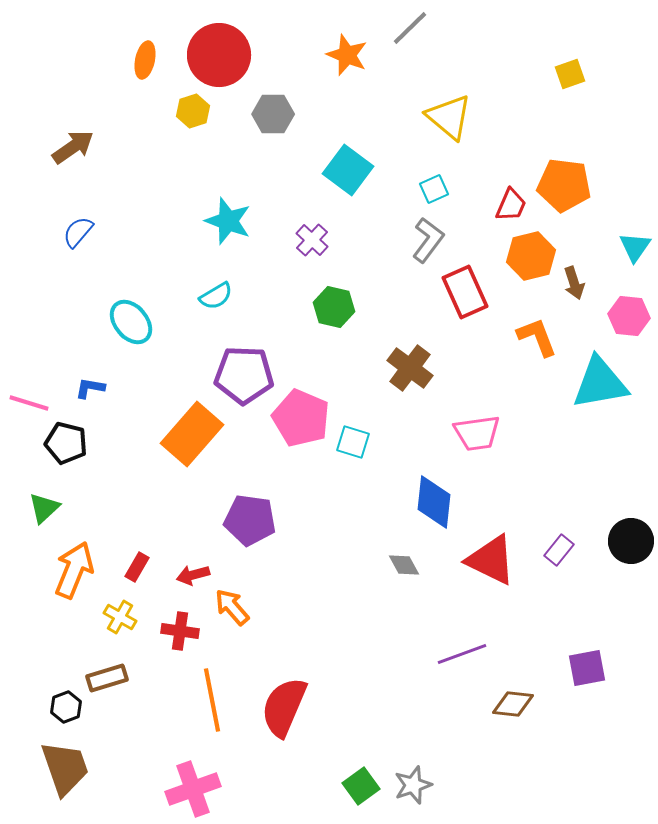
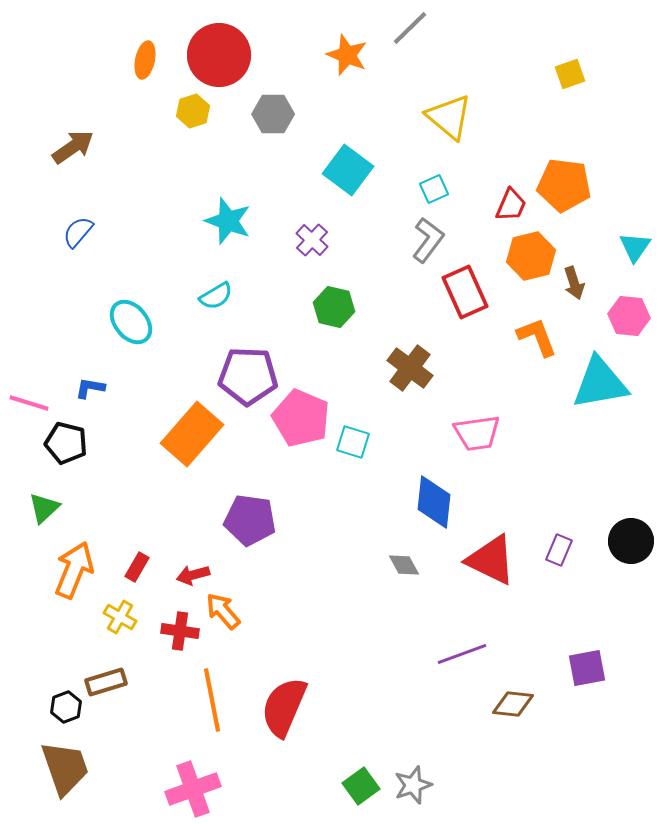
purple pentagon at (244, 375): moved 4 px right, 1 px down
purple rectangle at (559, 550): rotated 16 degrees counterclockwise
orange arrow at (232, 607): moved 9 px left, 4 px down
brown rectangle at (107, 678): moved 1 px left, 4 px down
